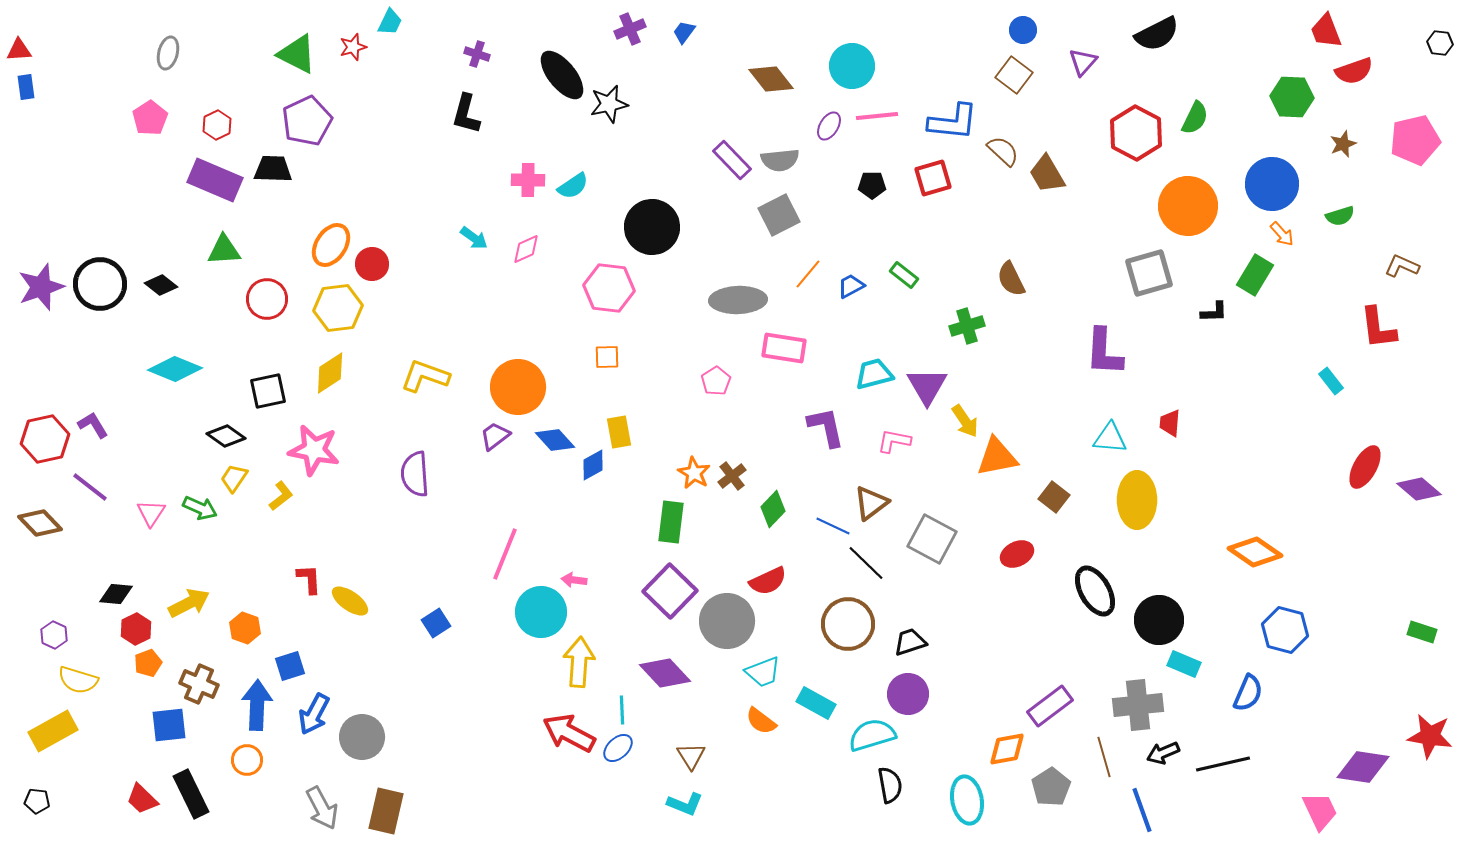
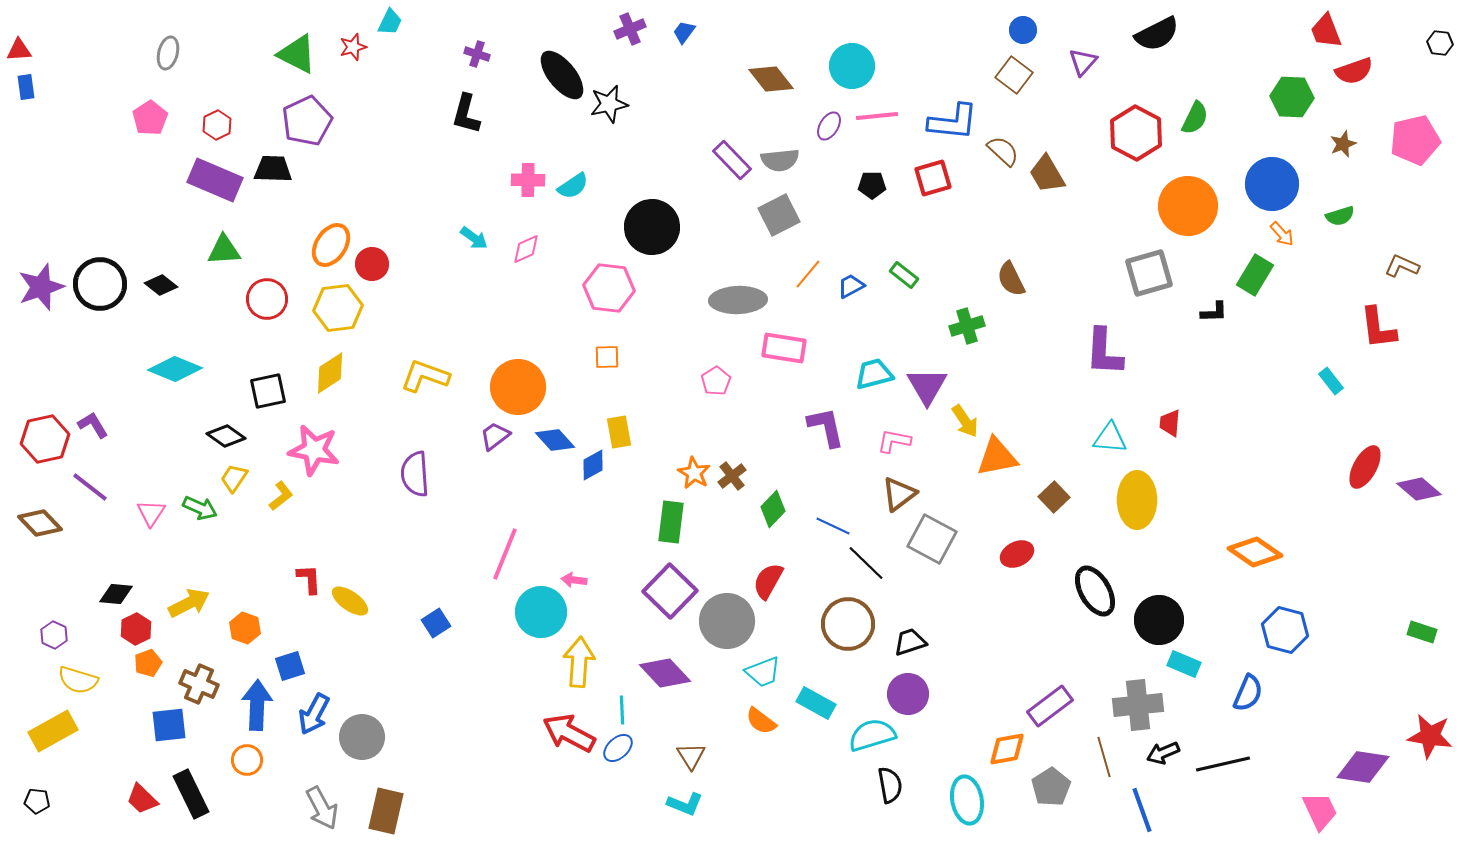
brown square at (1054, 497): rotated 8 degrees clockwise
brown triangle at (871, 503): moved 28 px right, 9 px up
red semicircle at (768, 581): rotated 144 degrees clockwise
